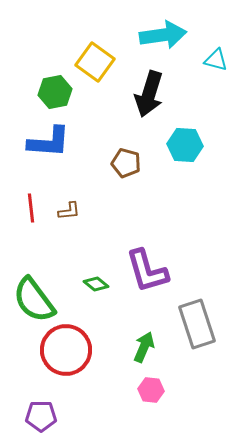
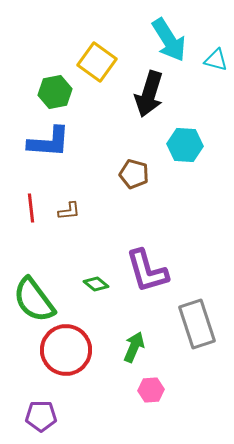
cyan arrow: moved 6 px right, 5 px down; rotated 66 degrees clockwise
yellow square: moved 2 px right
brown pentagon: moved 8 px right, 11 px down
green arrow: moved 10 px left
pink hexagon: rotated 10 degrees counterclockwise
